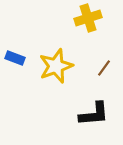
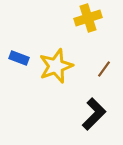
blue rectangle: moved 4 px right
brown line: moved 1 px down
black L-shape: rotated 40 degrees counterclockwise
